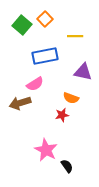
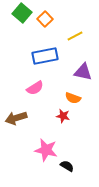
green square: moved 12 px up
yellow line: rotated 28 degrees counterclockwise
pink semicircle: moved 4 px down
orange semicircle: moved 2 px right
brown arrow: moved 4 px left, 15 px down
red star: moved 1 px right, 1 px down; rotated 24 degrees clockwise
pink star: rotated 15 degrees counterclockwise
black semicircle: rotated 24 degrees counterclockwise
